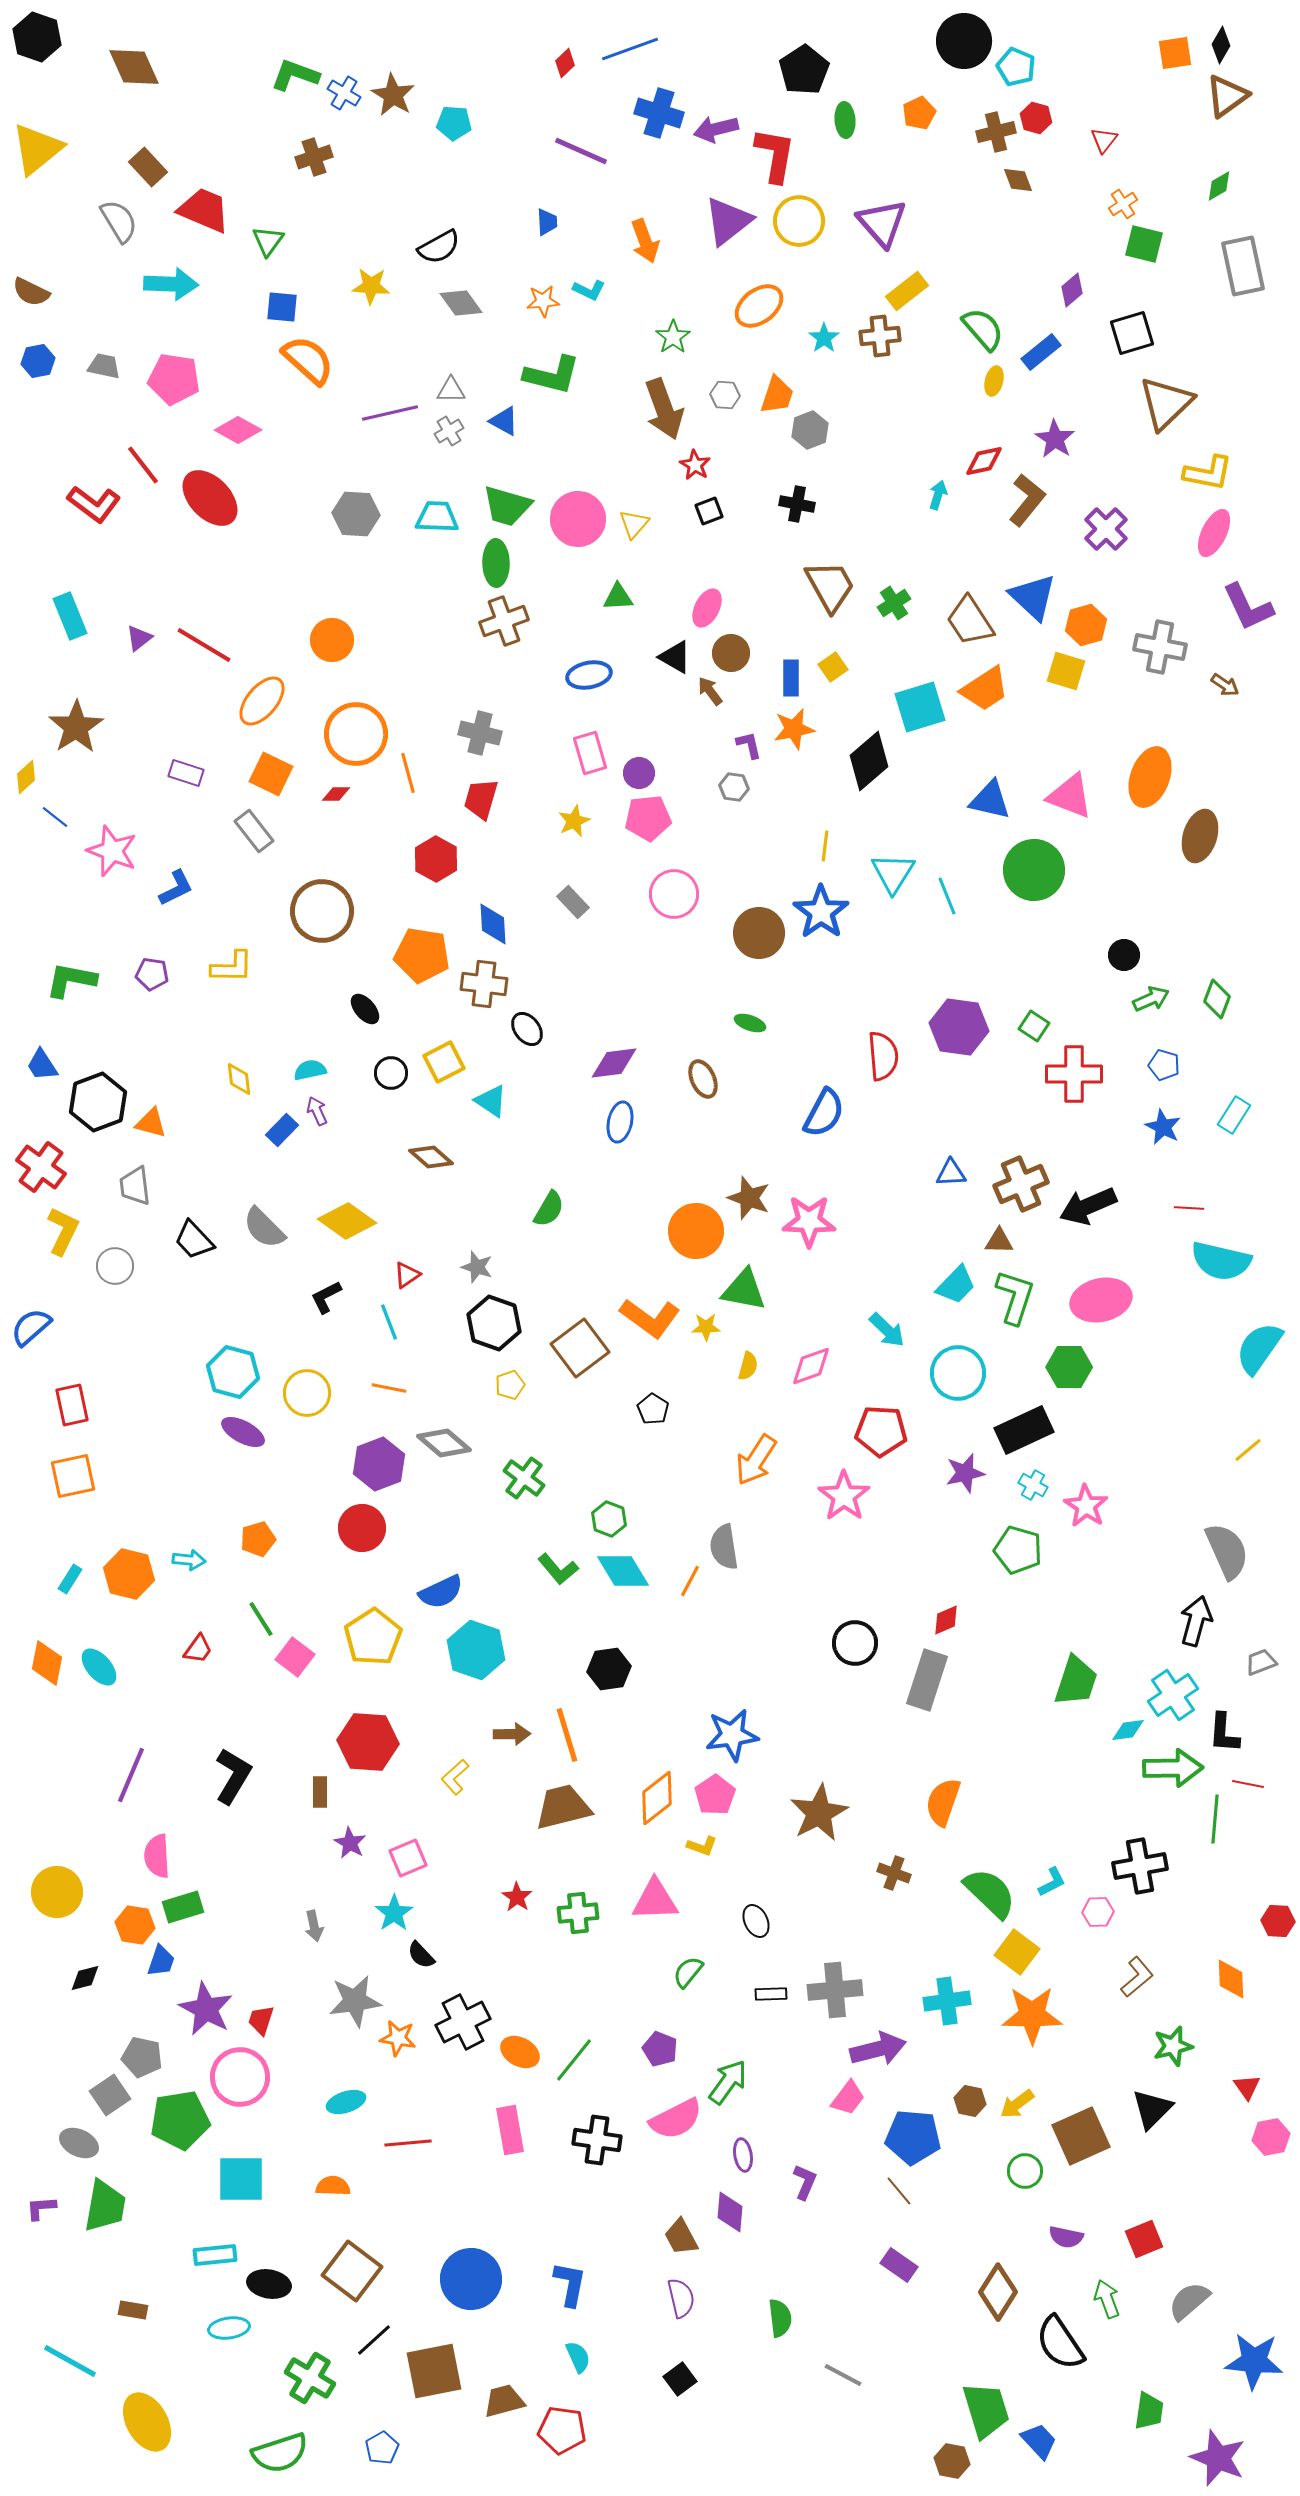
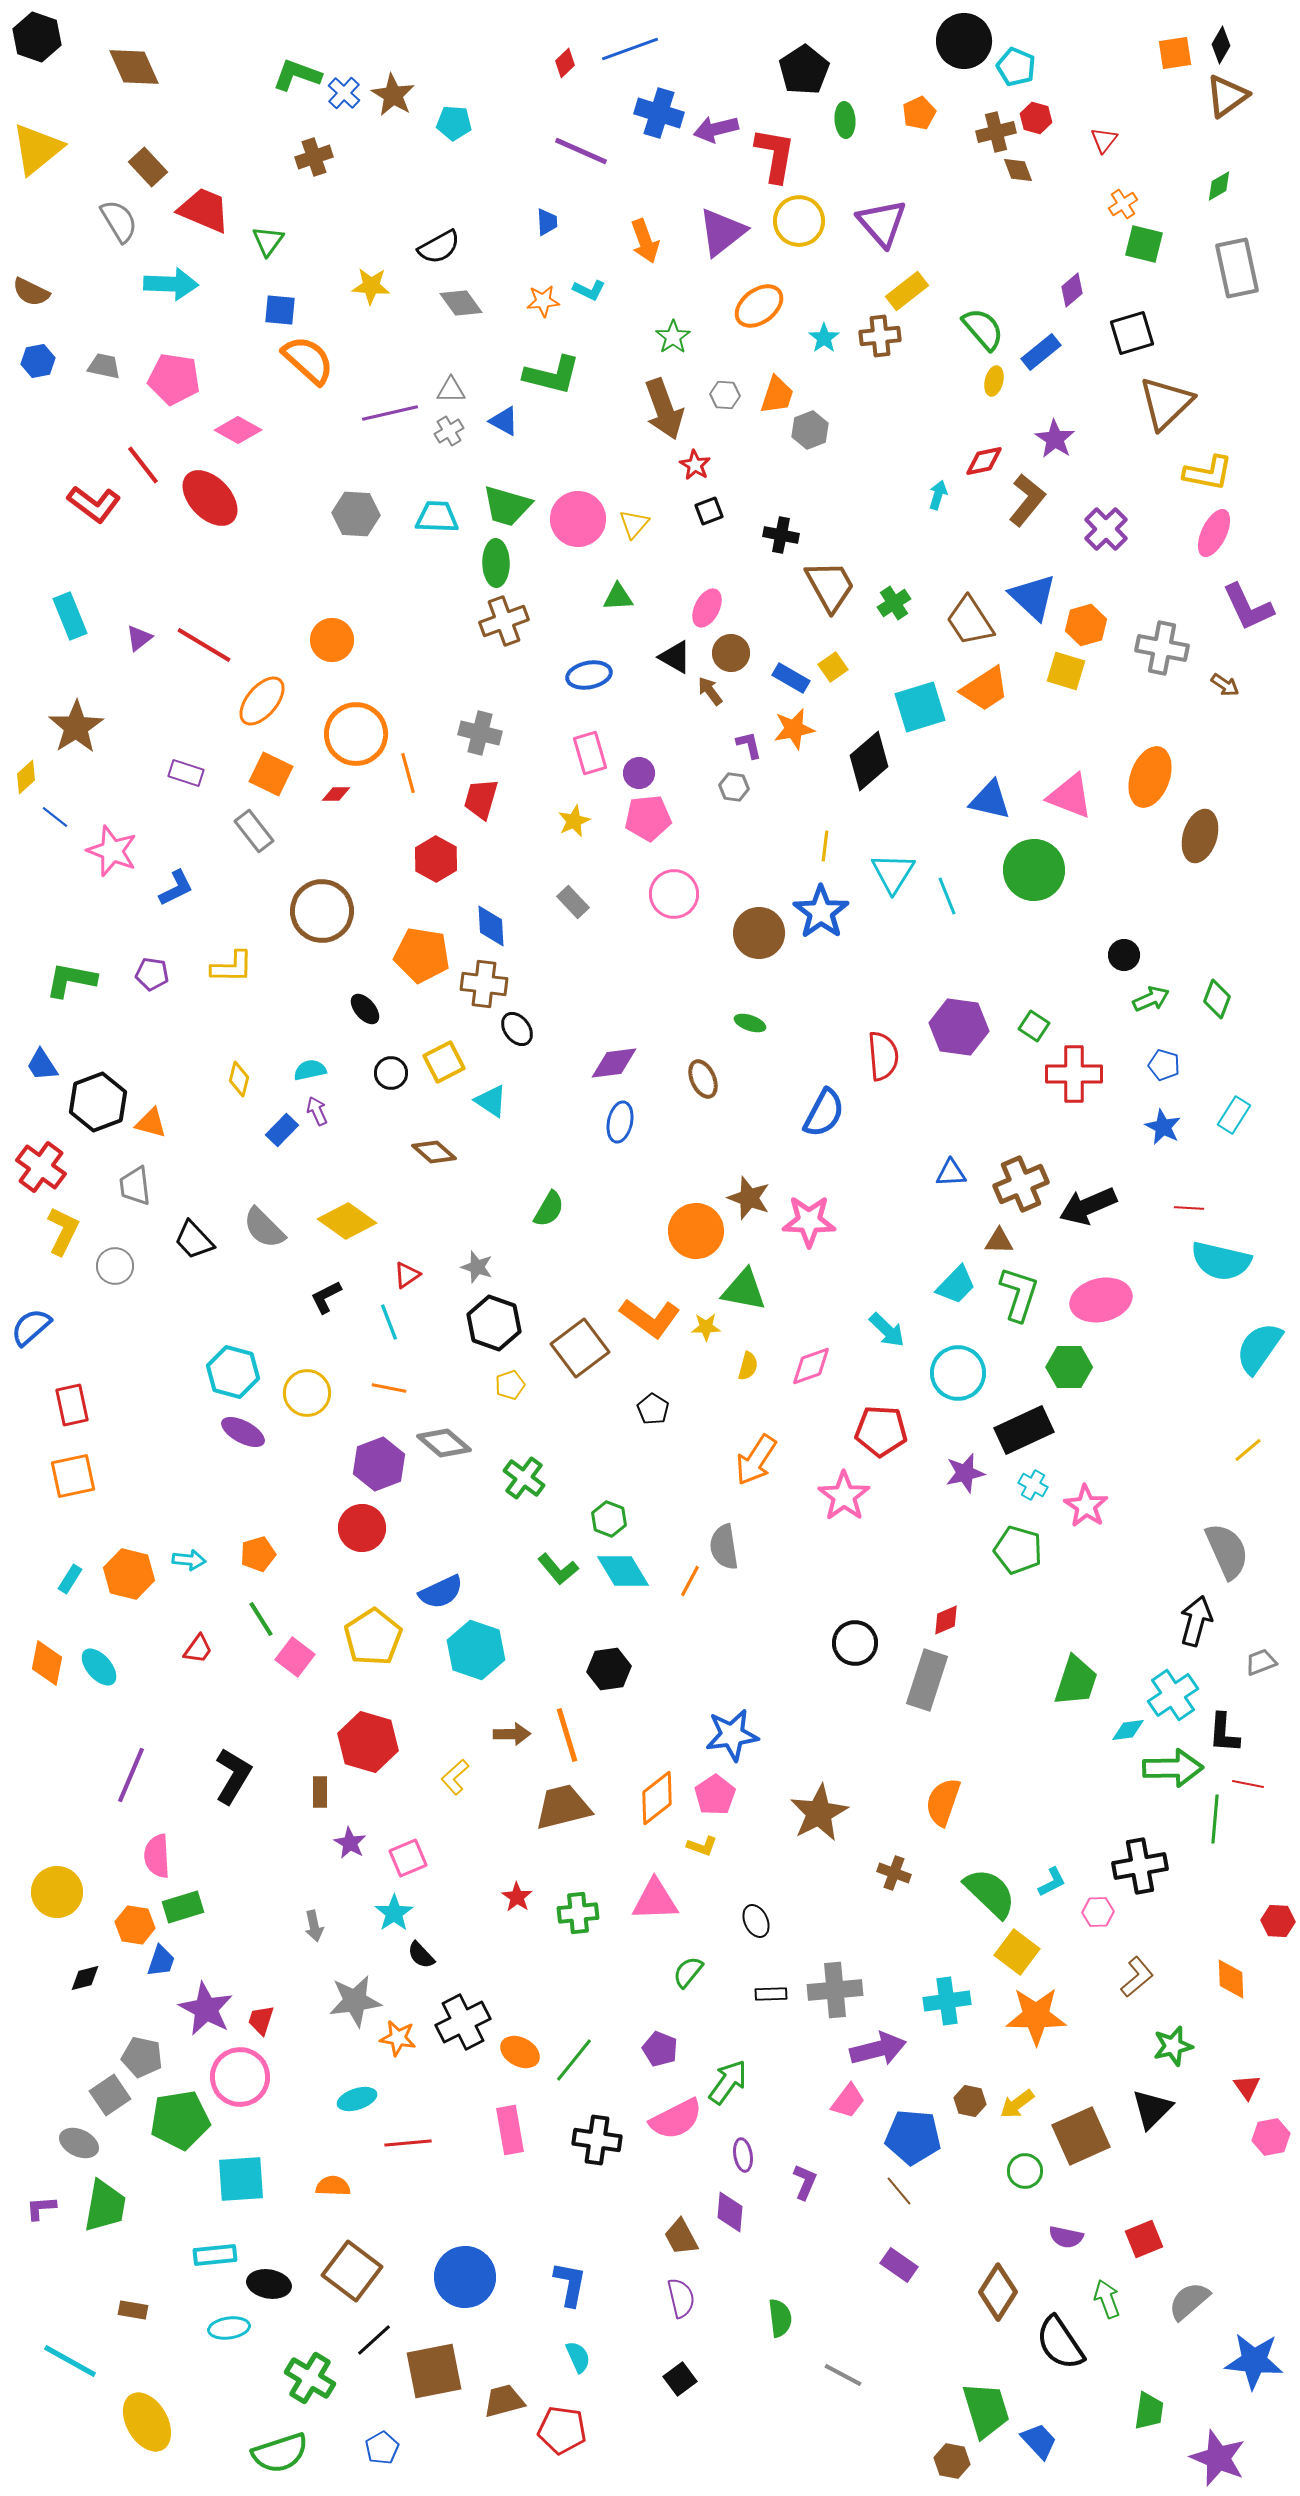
green L-shape at (295, 75): moved 2 px right
blue cross at (344, 93): rotated 12 degrees clockwise
brown diamond at (1018, 180): moved 10 px up
purple triangle at (728, 221): moved 6 px left, 11 px down
gray rectangle at (1243, 266): moved 6 px left, 2 px down
blue square at (282, 307): moved 2 px left, 3 px down
black cross at (797, 504): moved 16 px left, 31 px down
gray cross at (1160, 647): moved 2 px right, 1 px down
blue rectangle at (791, 678): rotated 60 degrees counterclockwise
blue diamond at (493, 924): moved 2 px left, 2 px down
black ellipse at (527, 1029): moved 10 px left
yellow diamond at (239, 1079): rotated 20 degrees clockwise
brown diamond at (431, 1157): moved 3 px right, 5 px up
green L-shape at (1015, 1297): moved 4 px right, 3 px up
orange pentagon at (258, 1539): moved 15 px down
red hexagon at (368, 1742): rotated 12 degrees clockwise
orange star at (1032, 2015): moved 4 px right, 1 px down
pink trapezoid at (848, 2098): moved 3 px down
cyan ellipse at (346, 2102): moved 11 px right, 3 px up
cyan square at (241, 2179): rotated 4 degrees counterclockwise
blue circle at (471, 2279): moved 6 px left, 2 px up
